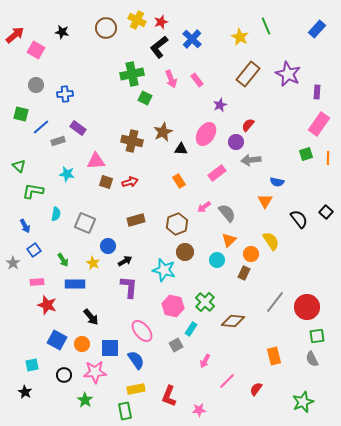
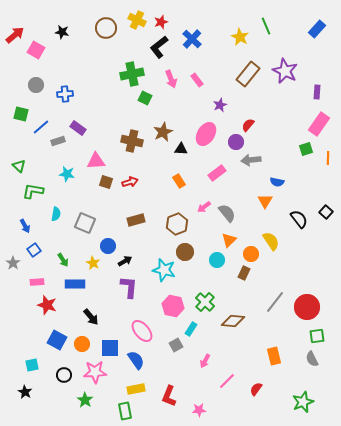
purple star at (288, 74): moved 3 px left, 3 px up
green square at (306, 154): moved 5 px up
